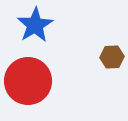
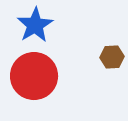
red circle: moved 6 px right, 5 px up
